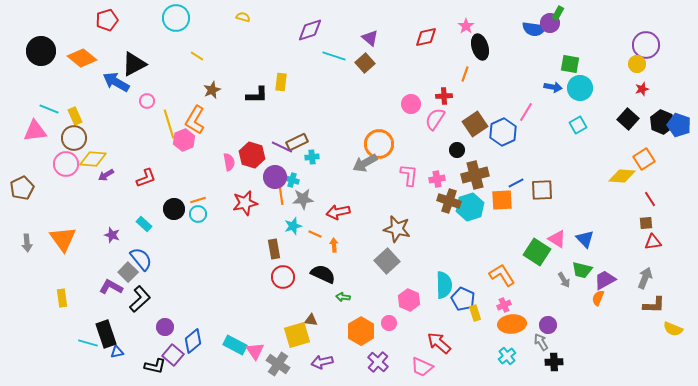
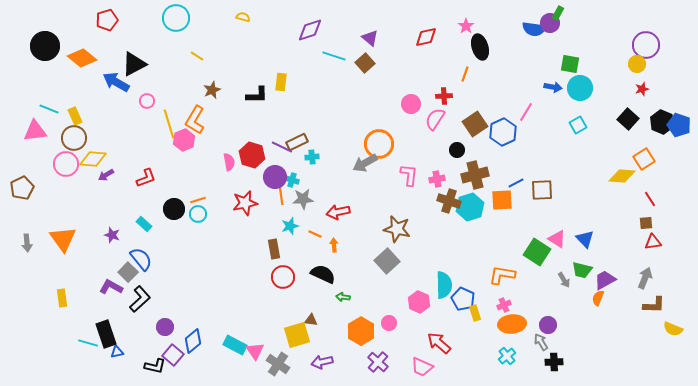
black circle at (41, 51): moved 4 px right, 5 px up
cyan star at (293, 226): moved 3 px left
orange L-shape at (502, 275): rotated 48 degrees counterclockwise
pink hexagon at (409, 300): moved 10 px right, 2 px down
